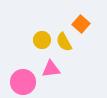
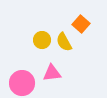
pink triangle: moved 1 px right, 4 px down
pink circle: moved 1 px left, 1 px down
